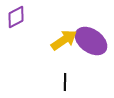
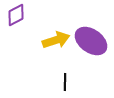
purple diamond: moved 2 px up
yellow arrow: moved 8 px left; rotated 16 degrees clockwise
